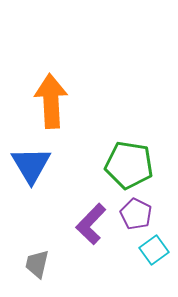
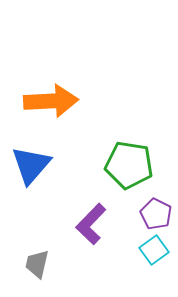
orange arrow: rotated 90 degrees clockwise
blue triangle: rotated 12 degrees clockwise
purple pentagon: moved 20 px right
